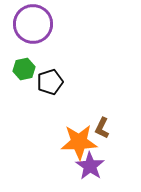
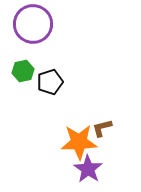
green hexagon: moved 1 px left, 2 px down
brown L-shape: rotated 50 degrees clockwise
purple star: moved 2 px left, 3 px down
